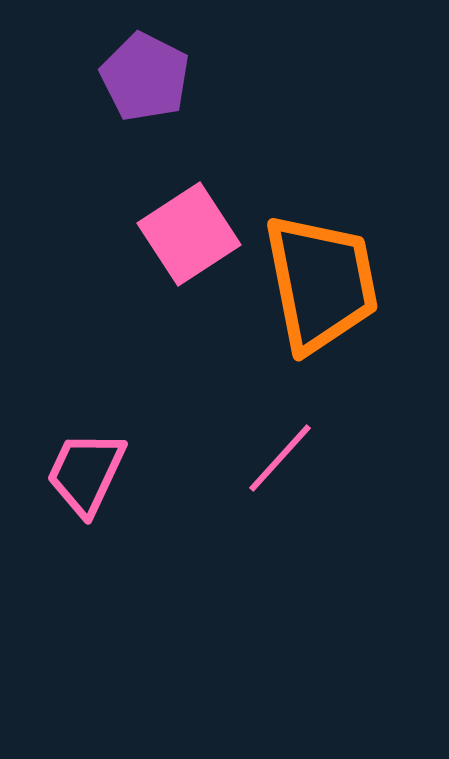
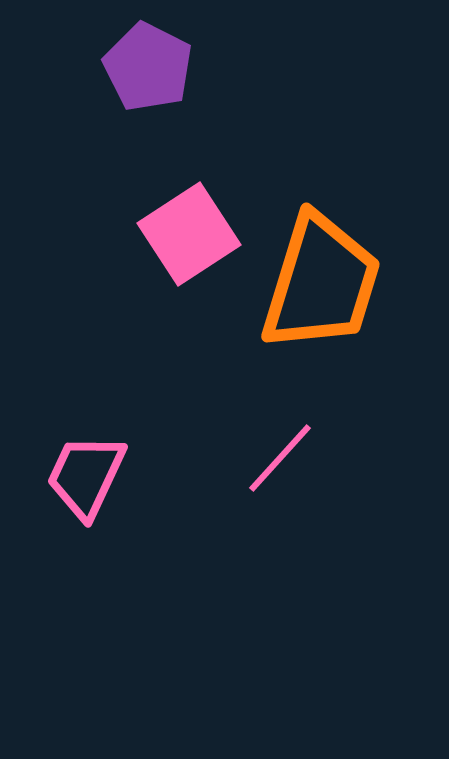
purple pentagon: moved 3 px right, 10 px up
orange trapezoid: rotated 28 degrees clockwise
pink trapezoid: moved 3 px down
